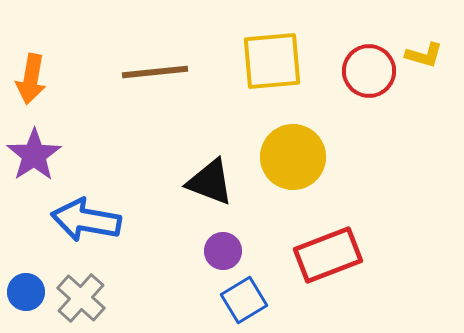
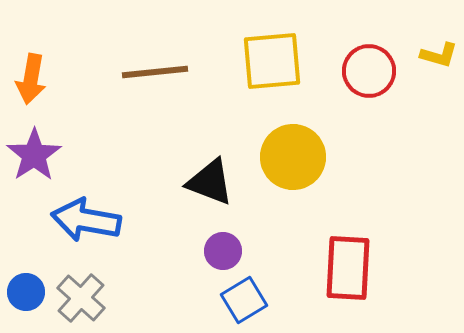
yellow L-shape: moved 15 px right
red rectangle: moved 20 px right, 13 px down; rotated 66 degrees counterclockwise
